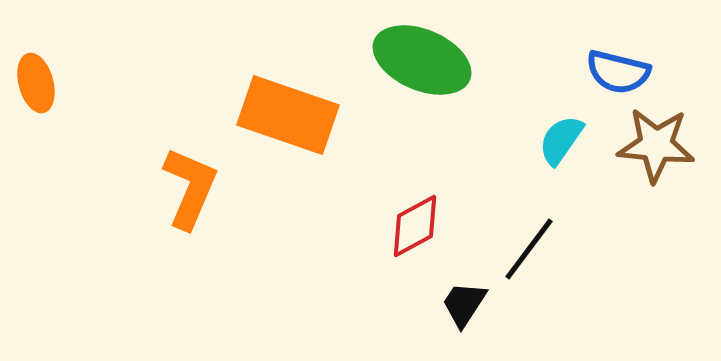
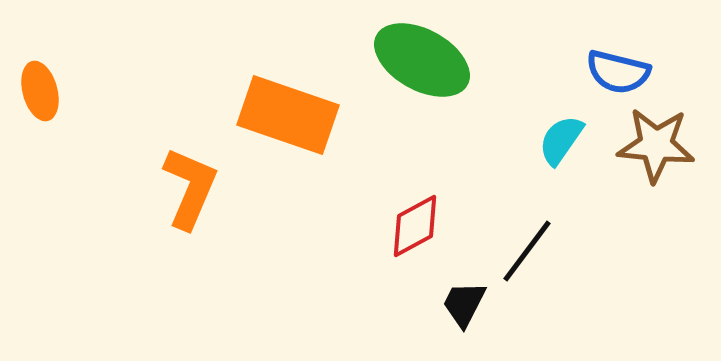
green ellipse: rotated 6 degrees clockwise
orange ellipse: moved 4 px right, 8 px down
black line: moved 2 px left, 2 px down
black trapezoid: rotated 6 degrees counterclockwise
